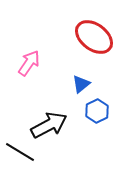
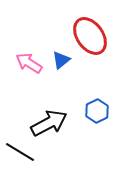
red ellipse: moved 4 px left, 1 px up; rotated 18 degrees clockwise
pink arrow: rotated 92 degrees counterclockwise
blue triangle: moved 20 px left, 24 px up
black arrow: moved 2 px up
